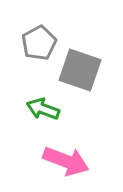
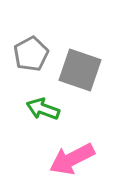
gray pentagon: moved 8 px left, 11 px down
pink arrow: moved 6 px right, 2 px up; rotated 132 degrees clockwise
